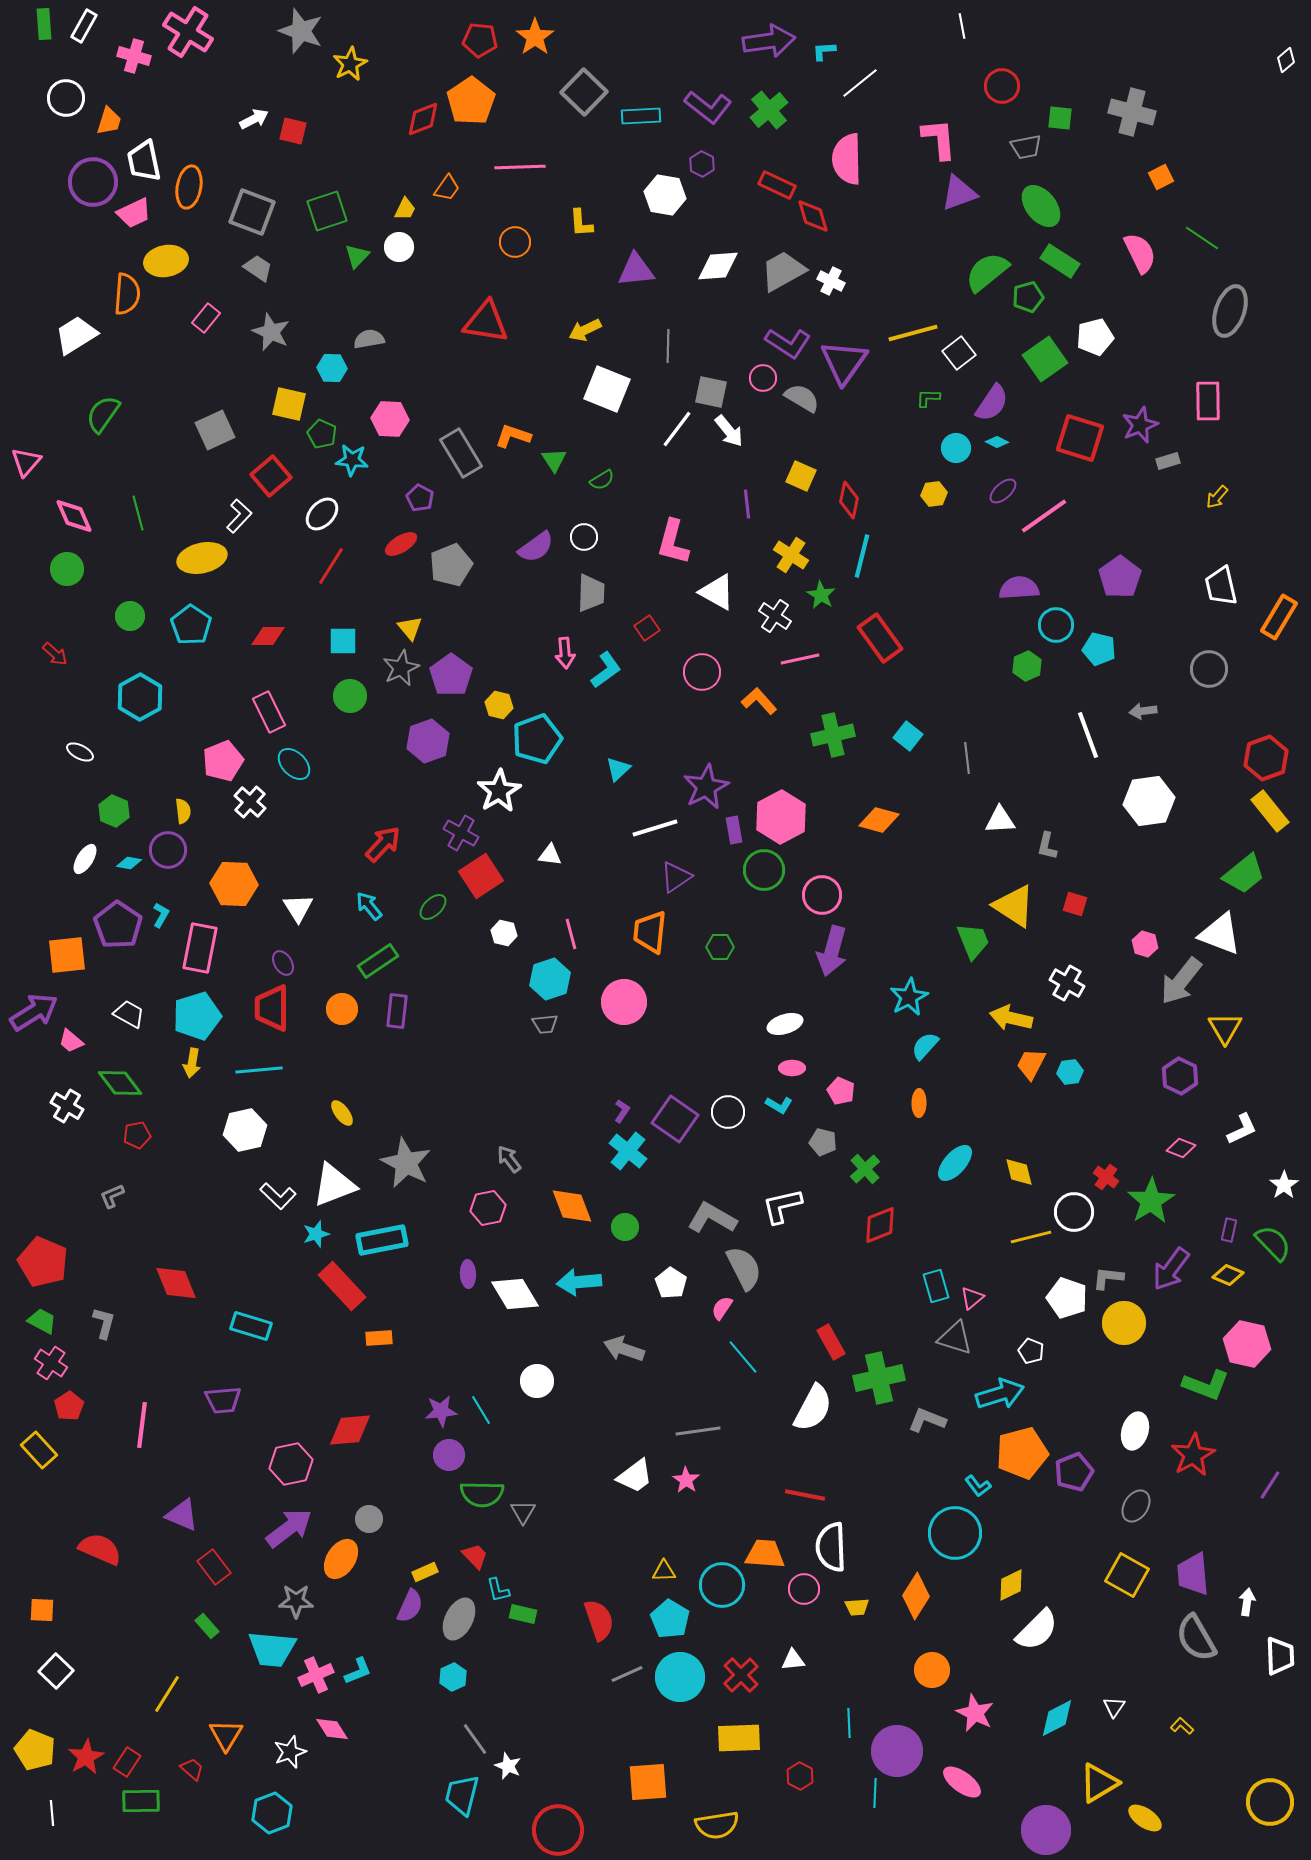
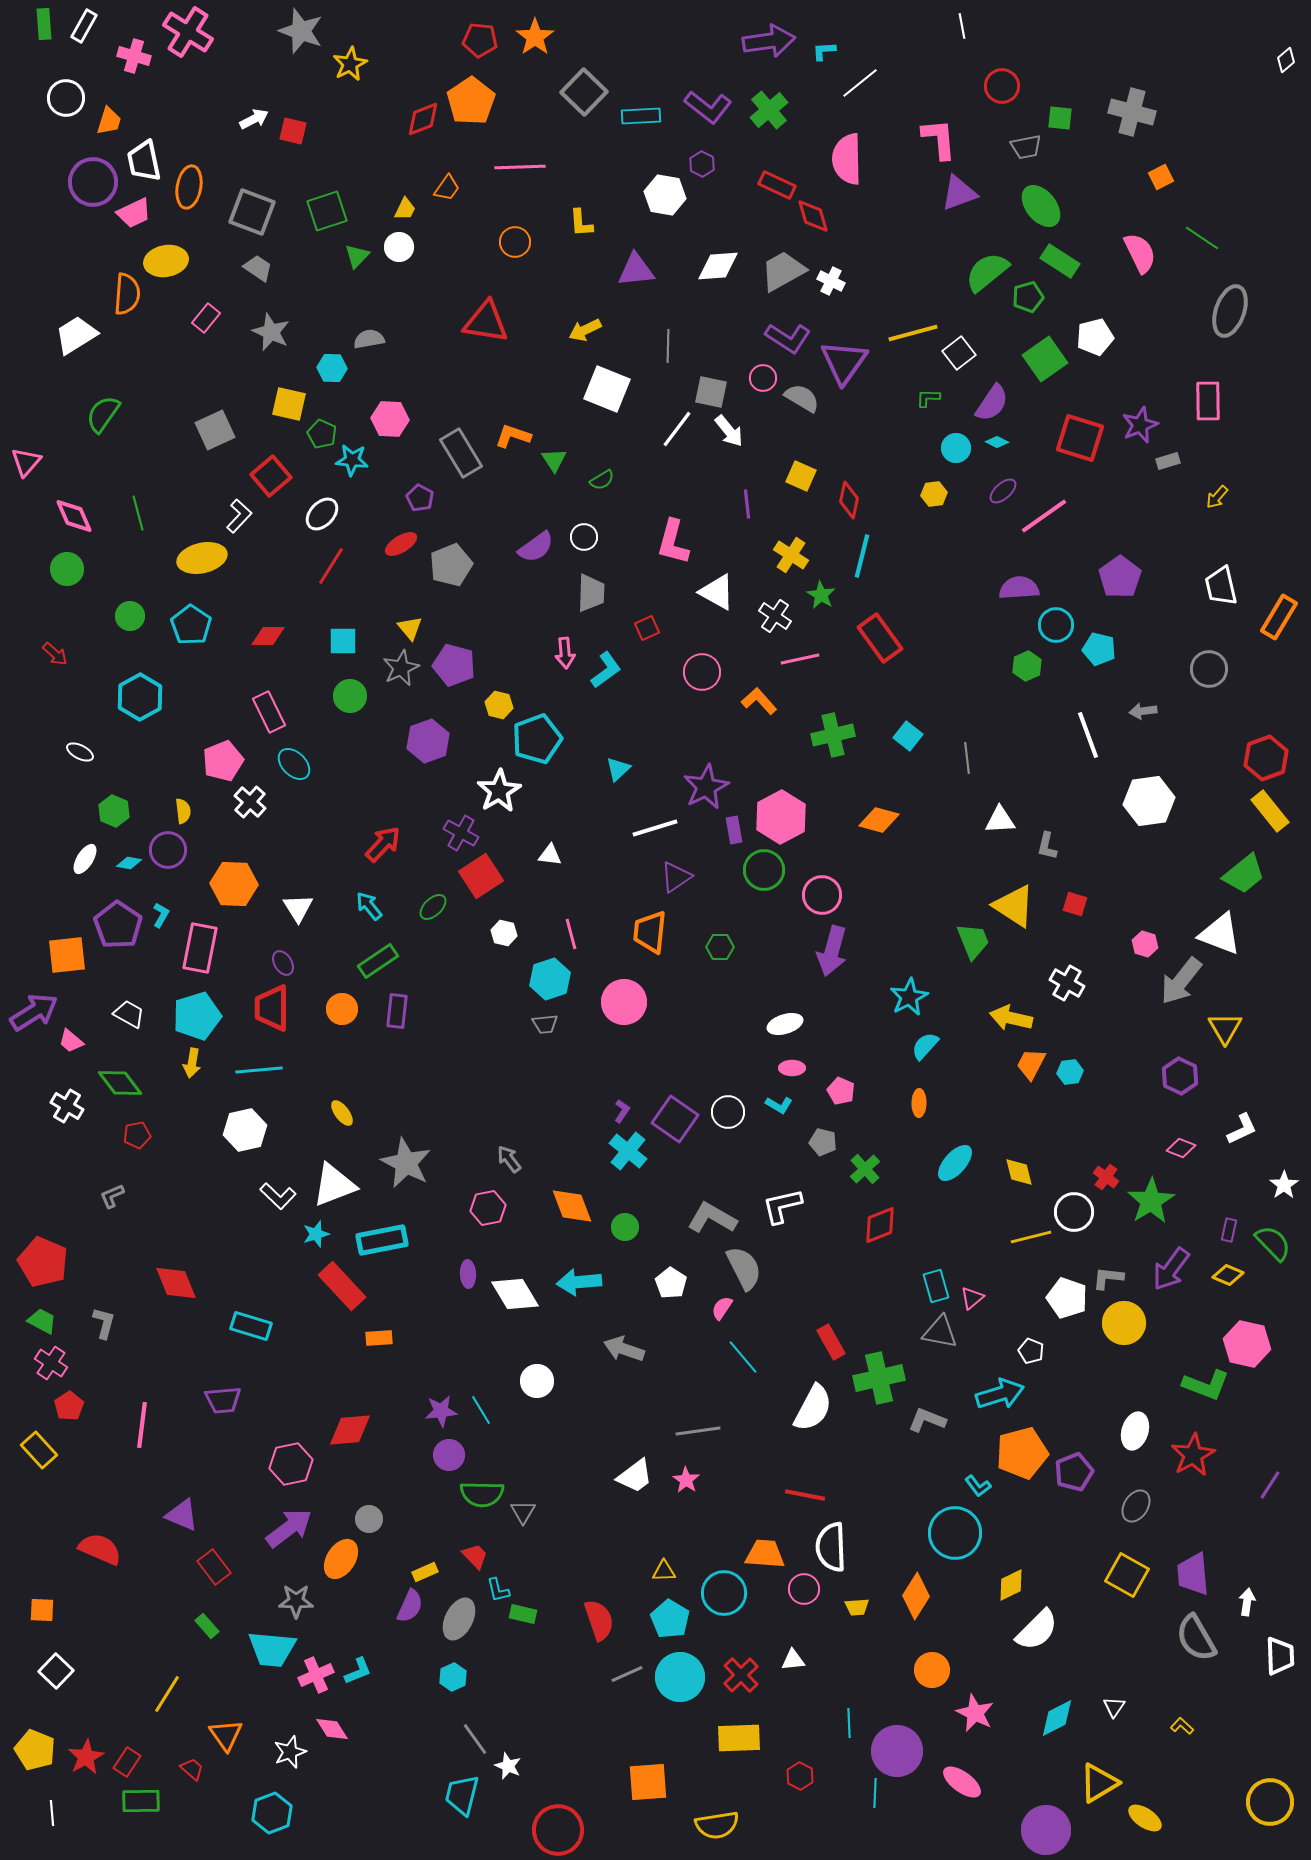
purple L-shape at (788, 343): moved 5 px up
red square at (647, 628): rotated 10 degrees clockwise
purple pentagon at (451, 675): moved 3 px right, 10 px up; rotated 21 degrees counterclockwise
gray triangle at (955, 1338): moved 15 px left, 6 px up; rotated 6 degrees counterclockwise
cyan circle at (722, 1585): moved 2 px right, 8 px down
orange triangle at (226, 1735): rotated 6 degrees counterclockwise
